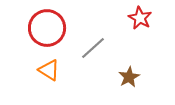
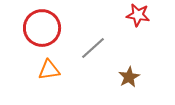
red star: moved 2 px left, 3 px up; rotated 20 degrees counterclockwise
red circle: moved 5 px left
orange triangle: rotated 40 degrees counterclockwise
